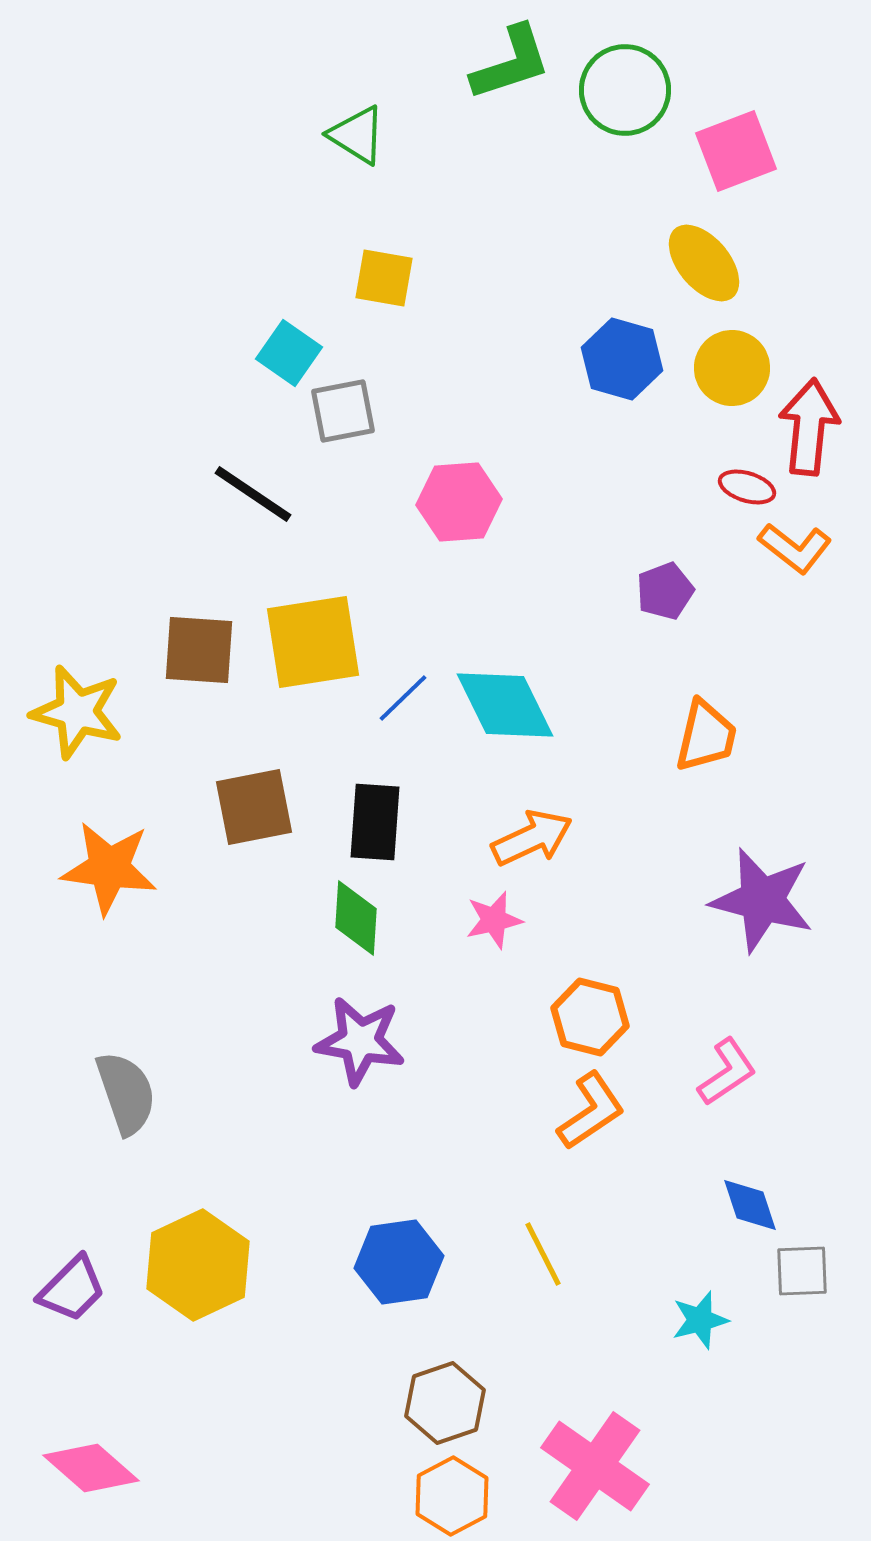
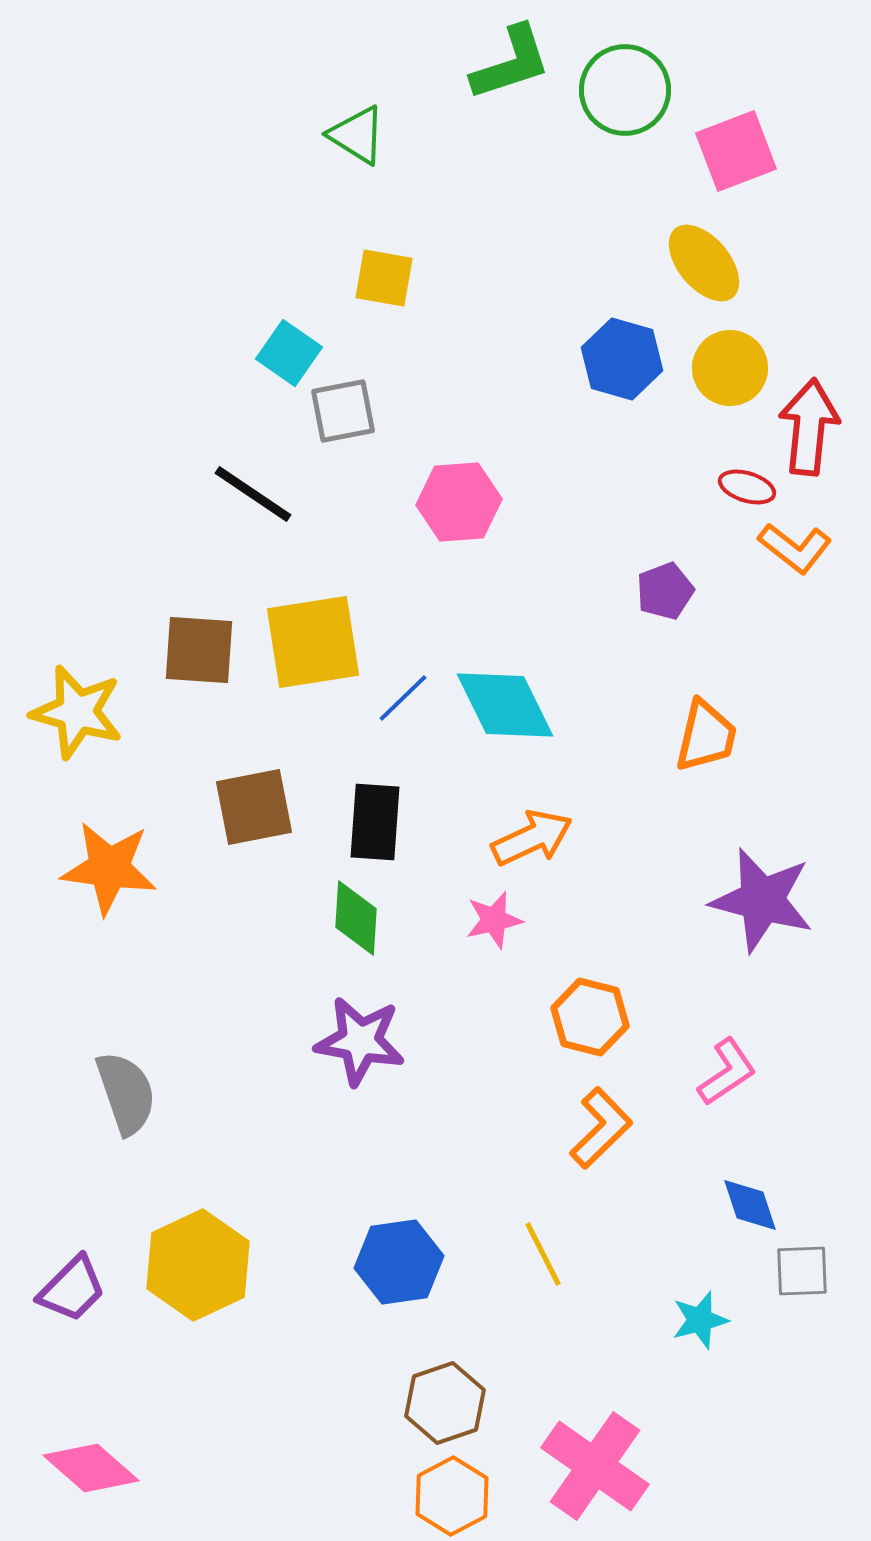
yellow circle at (732, 368): moved 2 px left
orange L-shape at (591, 1111): moved 10 px right, 17 px down; rotated 10 degrees counterclockwise
